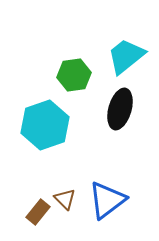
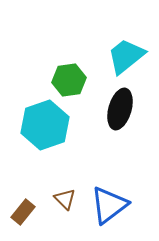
green hexagon: moved 5 px left, 5 px down
blue triangle: moved 2 px right, 5 px down
brown rectangle: moved 15 px left
